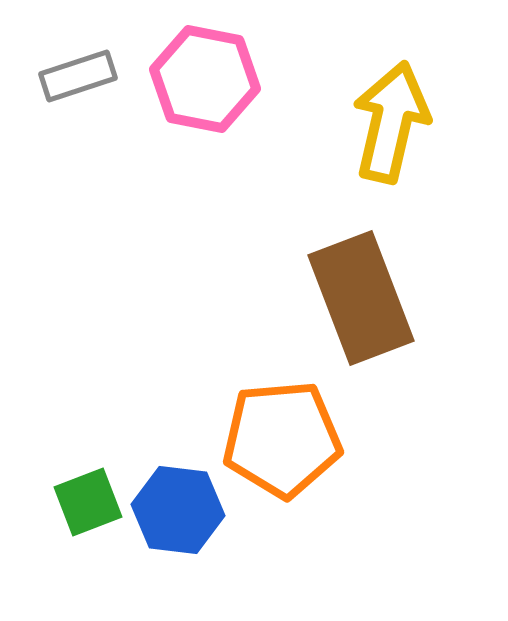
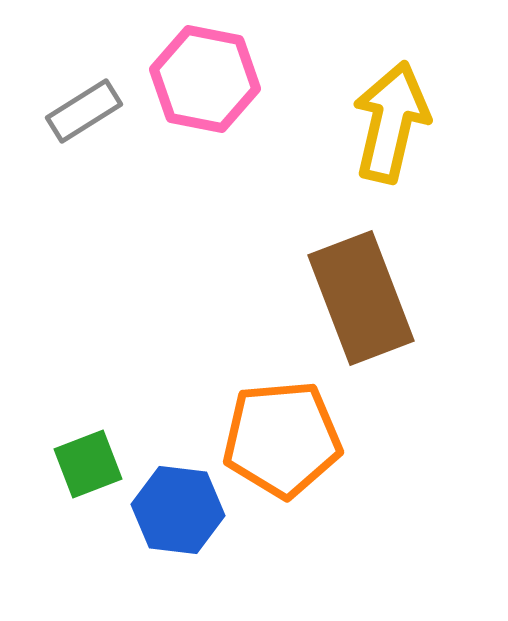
gray rectangle: moved 6 px right, 35 px down; rotated 14 degrees counterclockwise
green square: moved 38 px up
